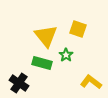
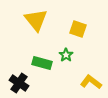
yellow triangle: moved 10 px left, 16 px up
